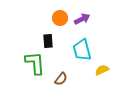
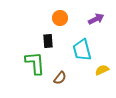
purple arrow: moved 14 px right
brown semicircle: moved 1 px left, 1 px up
